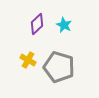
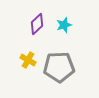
cyan star: rotated 28 degrees clockwise
gray pentagon: rotated 20 degrees counterclockwise
